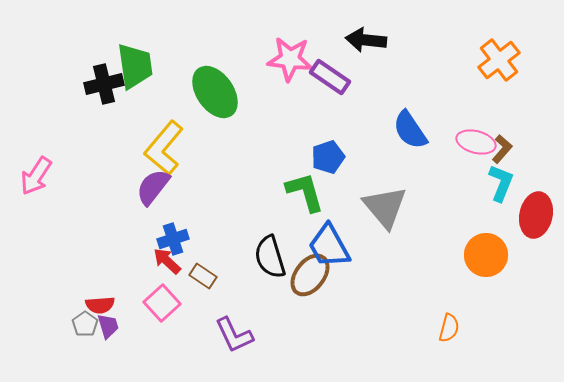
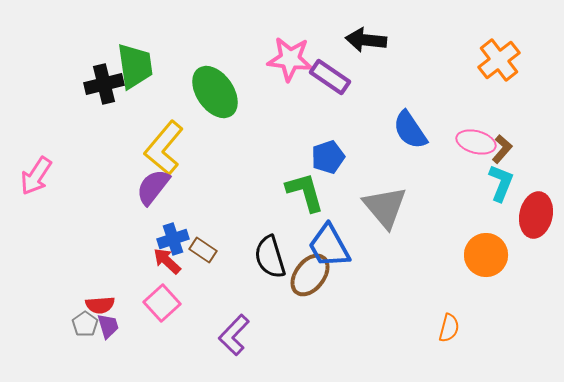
brown rectangle: moved 26 px up
purple L-shape: rotated 69 degrees clockwise
